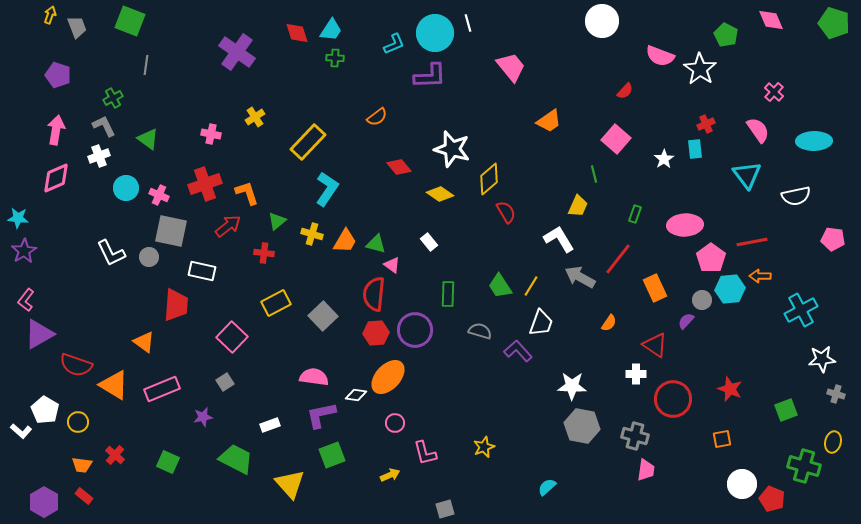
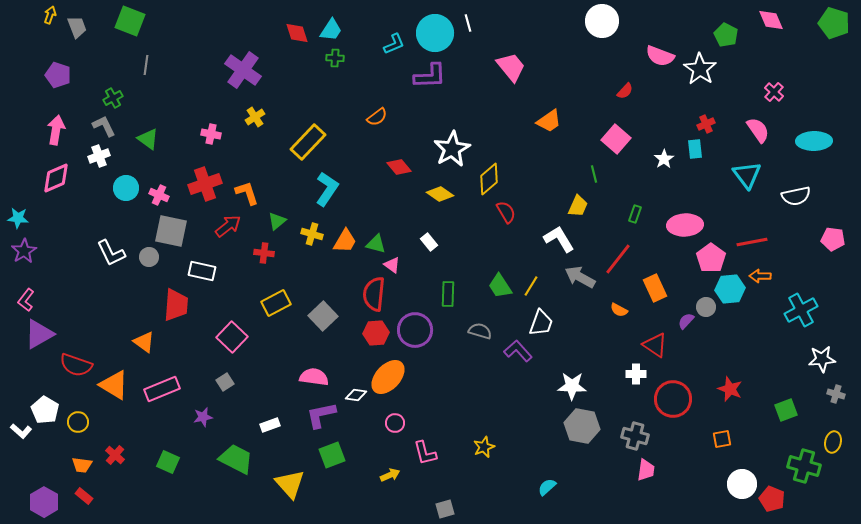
purple cross at (237, 52): moved 6 px right, 18 px down
white star at (452, 149): rotated 27 degrees clockwise
gray circle at (702, 300): moved 4 px right, 7 px down
orange semicircle at (609, 323): moved 10 px right, 13 px up; rotated 84 degrees clockwise
